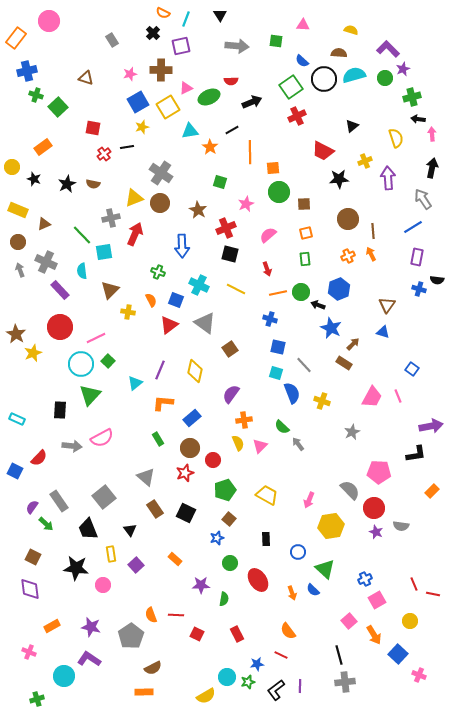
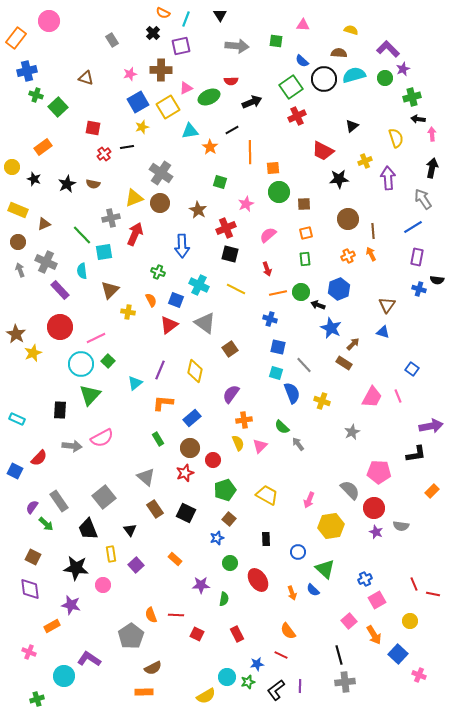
purple star at (91, 627): moved 20 px left, 22 px up
